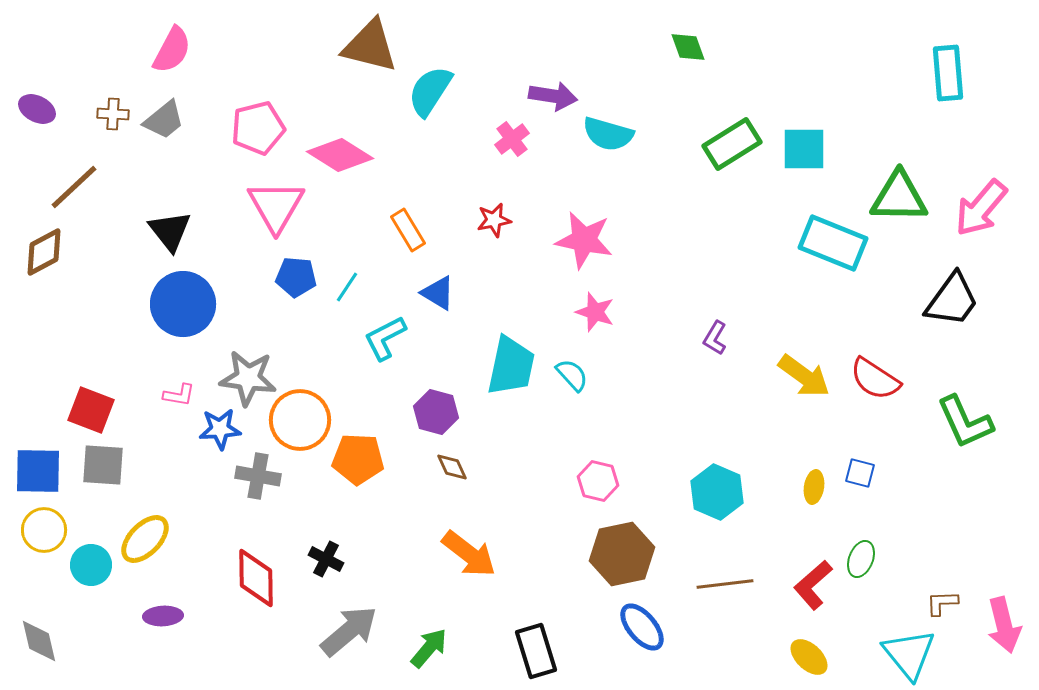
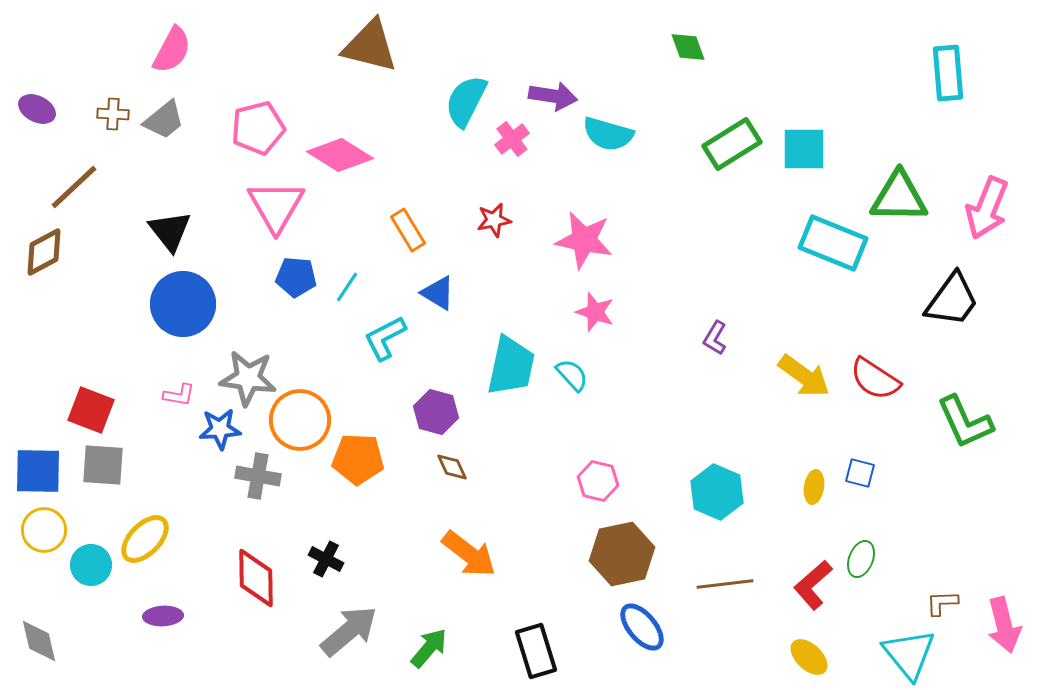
cyan semicircle at (430, 91): moved 36 px right, 10 px down; rotated 6 degrees counterclockwise
pink arrow at (981, 208): moved 6 px right; rotated 18 degrees counterclockwise
